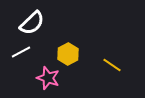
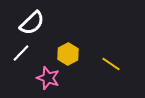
white line: moved 1 px down; rotated 18 degrees counterclockwise
yellow line: moved 1 px left, 1 px up
